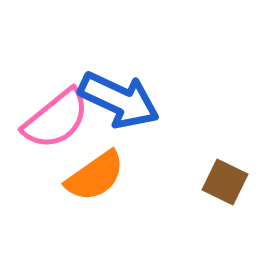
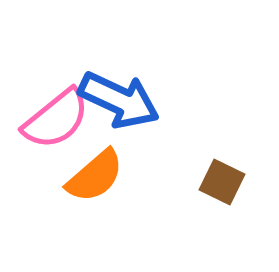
orange semicircle: rotated 6 degrees counterclockwise
brown square: moved 3 px left
